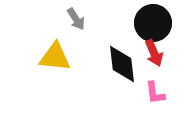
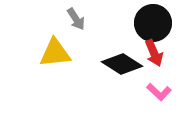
yellow triangle: moved 4 px up; rotated 12 degrees counterclockwise
black diamond: rotated 51 degrees counterclockwise
pink L-shape: moved 4 px right, 1 px up; rotated 40 degrees counterclockwise
